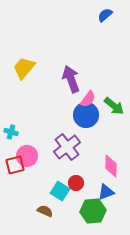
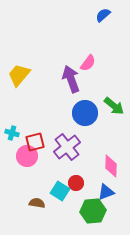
blue semicircle: moved 2 px left
yellow trapezoid: moved 5 px left, 7 px down
pink semicircle: moved 36 px up
blue circle: moved 1 px left, 2 px up
cyan cross: moved 1 px right, 1 px down
red square: moved 20 px right, 23 px up
brown semicircle: moved 8 px left, 8 px up; rotated 14 degrees counterclockwise
